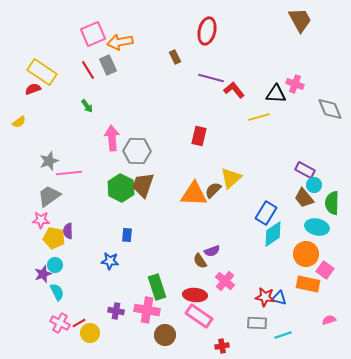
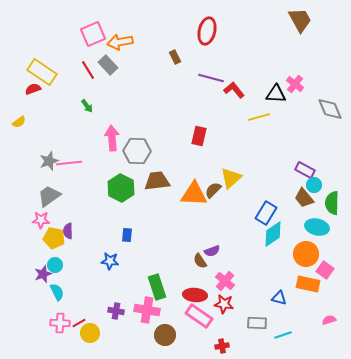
gray rectangle at (108, 65): rotated 18 degrees counterclockwise
pink cross at (295, 84): rotated 18 degrees clockwise
pink line at (69, 173): moved 10 px up
brown trapezoid at (143, 185): moved 14 px right, 4 px up; rotated 64 degrees clockwise
red star at (265, 297): moved 41 px left, 7 px down
pink cross at (60, 323): rotated 24 degrees counterclockwise
